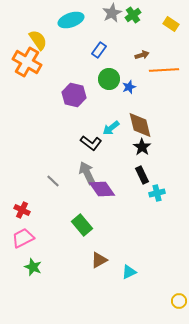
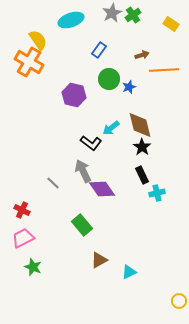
orange cross: moved 2 px right
gray arrow: moved 4 px left, 2 px up
gray line: moved 2 px down
